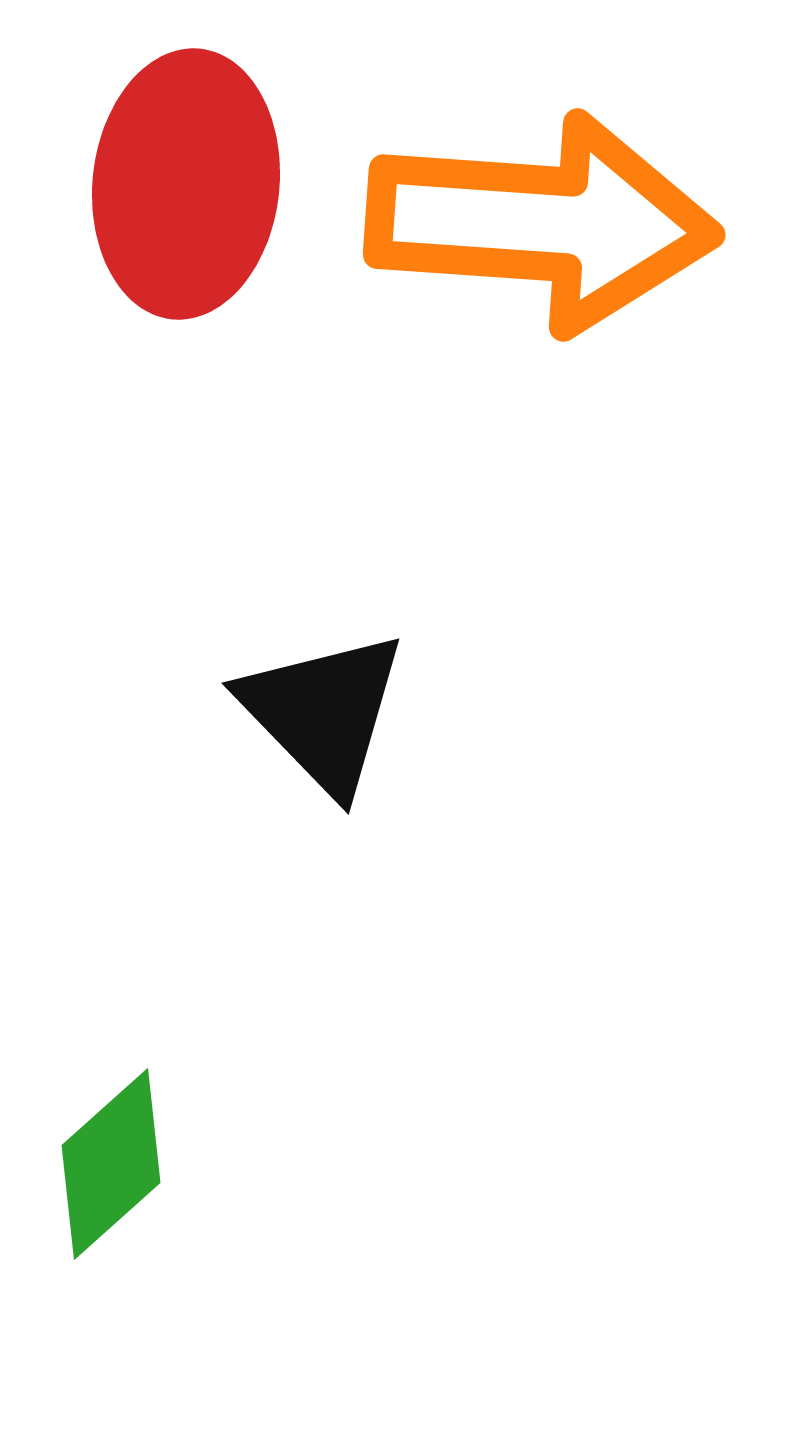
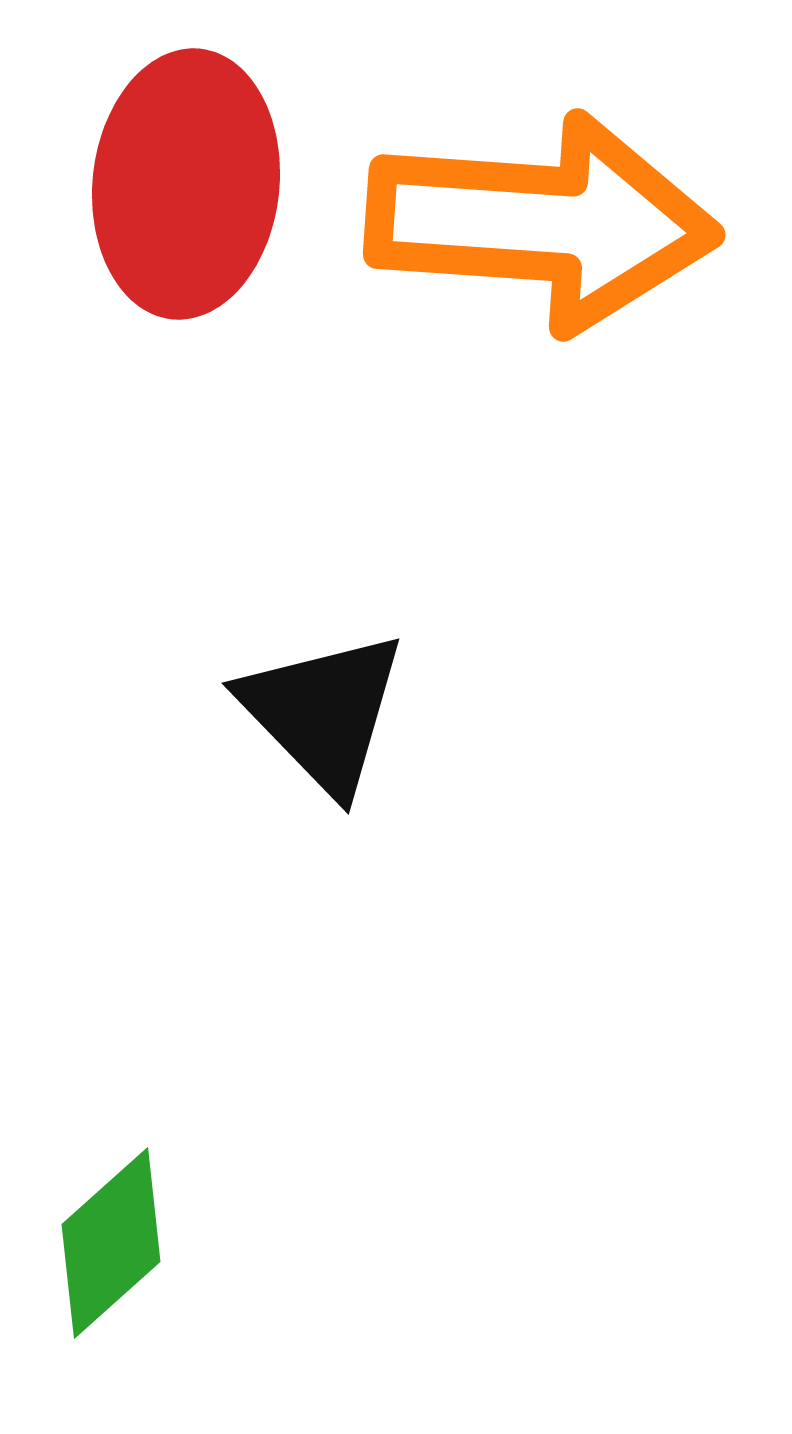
green diamond: moved 79 px down
